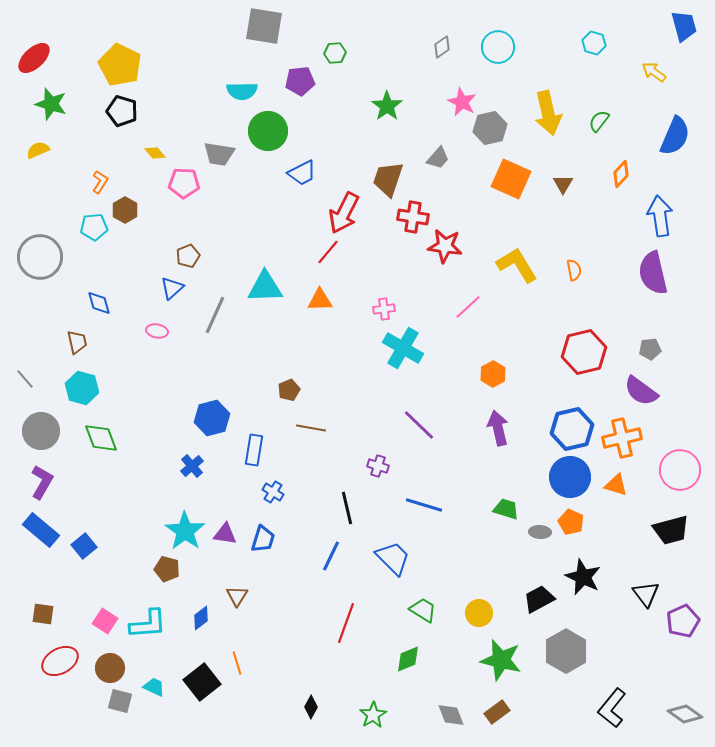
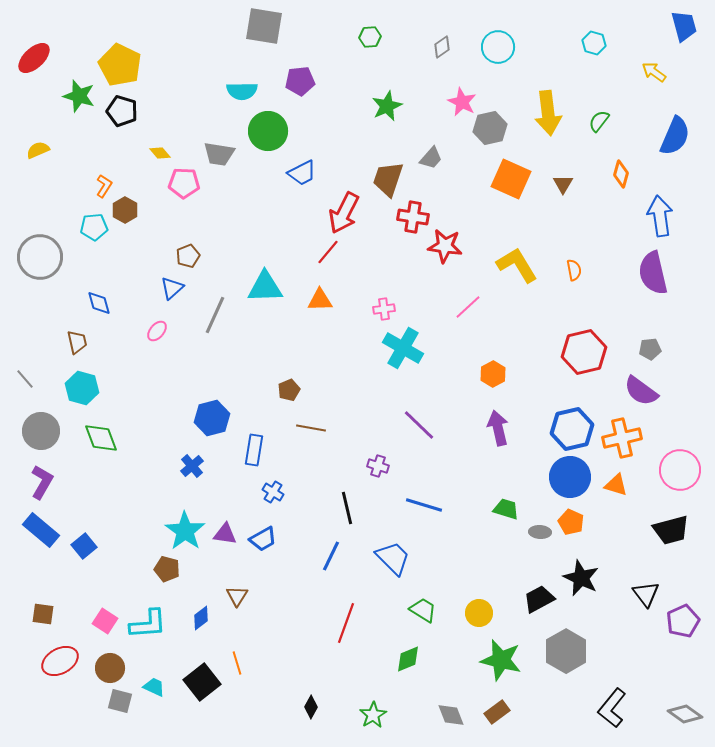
green hexagon at (335, 53): moved 35 px right, 16 px up
green star at (51, 104): moved 28 px right, 8 px up
green star at (387, 106): rotated 12 degrees clockwise
yellow arrow at (548, 113): rotated 6 degrees clockwise
yellow diamond at (155, 153): moved 5 px right
gray trapezoid at (438, 158): moved 7 px left
orange diamond at (621, 174): rotated 28 degrees counterclockwise
orange L-shape at (100, 182): moved 4 px right, 4 px down
pink ellipse at (157, 331): rotated 60 degrees counterclockwise
blue trapezoid at (263, 539): rotated 44 degrees clockwise
black star at (583, 577): moved 2 px left, 1 px down
